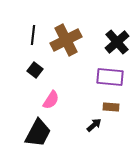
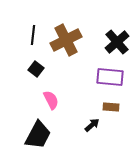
black square: moved 1 px right, 1 px up
pink semicircle: rotated 60 degrees counterclockwise
black arrow: moved 2 px left
black trapezoid: moved 2 px down
